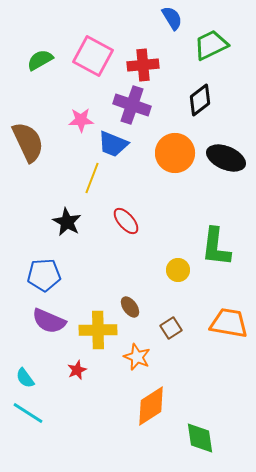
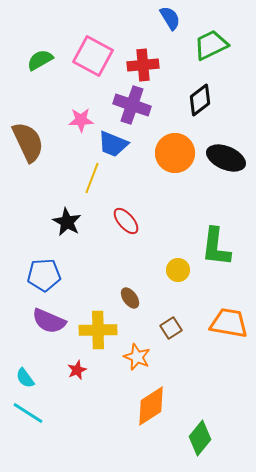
blue semicircle: moved 2 px left
brown ellipse: moved 9 px up
green diamond: rotated 48 degrees clockwise
